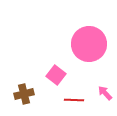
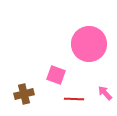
pink square: rotated 18 degrees counterclockwise
red line: moved 1 px up
